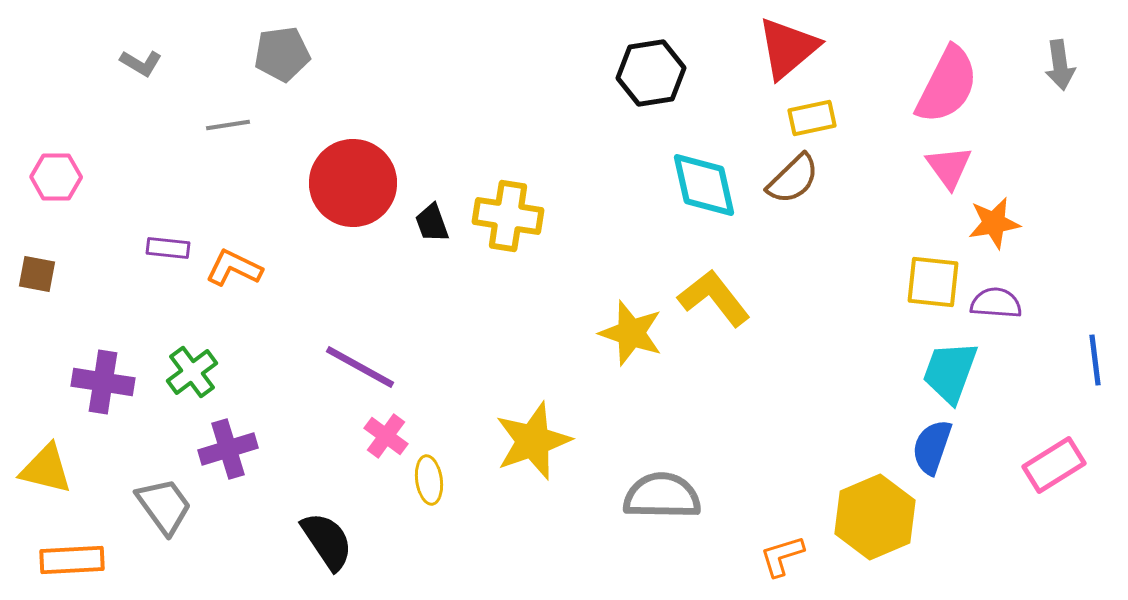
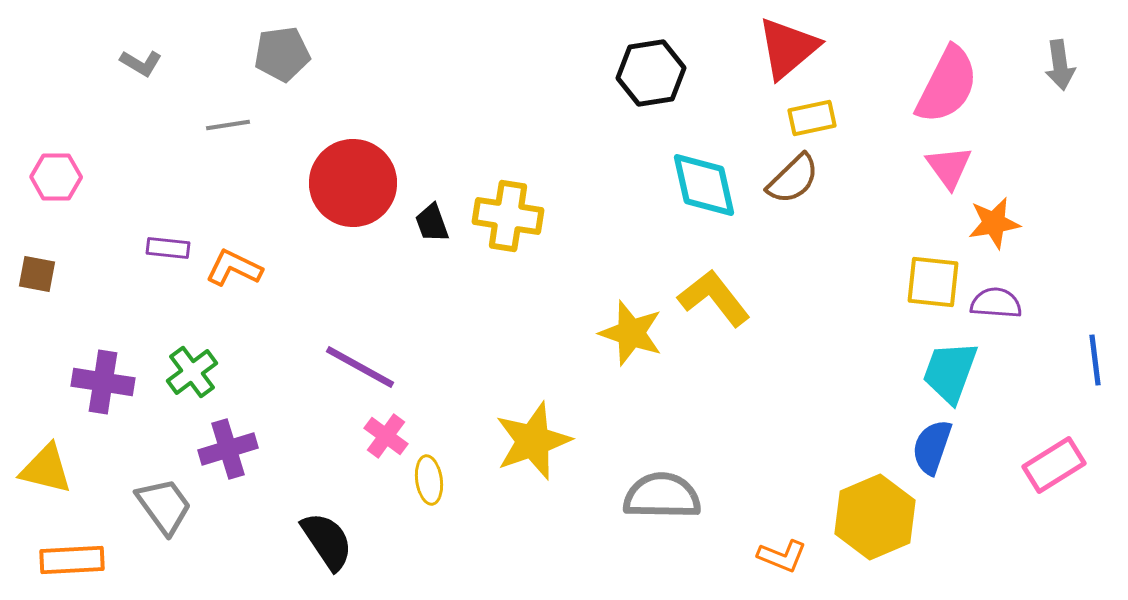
orange L-shape at (782, 556): rotated 141 degrees counterclockwise
